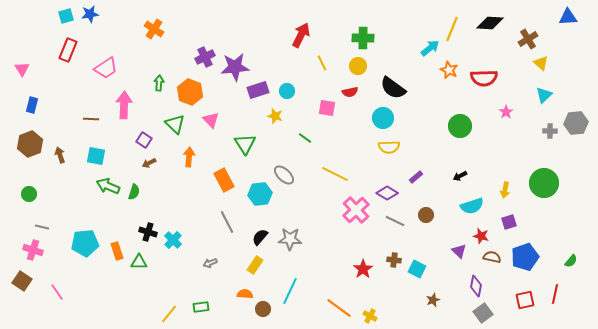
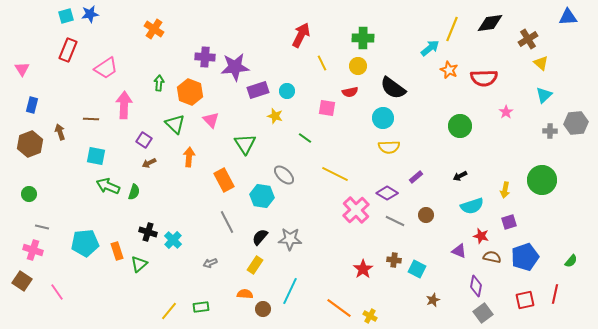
black diamond at (490, 23): rotated 12 degrees counterclockwise
purple cross at (205, 57): rotated 30 degrees clockwise
brown arrow at (60, 155): moved 23 px up
green circle at (544, 183): moved 2 px left, 3 px up
cyan hexagon at (260, 194): moved 2 px right, 2 px down; rotated 15 degrees clockwise
purple triangle at (459, 251): rotated 21 degrees counterclockwise
green triangle at (139, 262): moved 2 px down; rotated 42 degrees counterclockwise
yellow line at (169, 314): moved 3 px up
